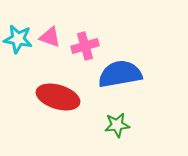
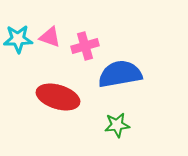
cyan star: rotated 12 degrees counterclockwise
